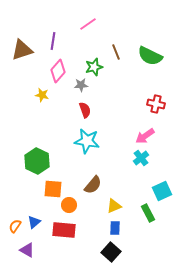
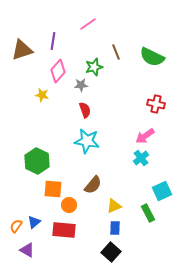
green semicircle: moved 2 px right, 1 px down
orange semicircle: moved 1 px right
